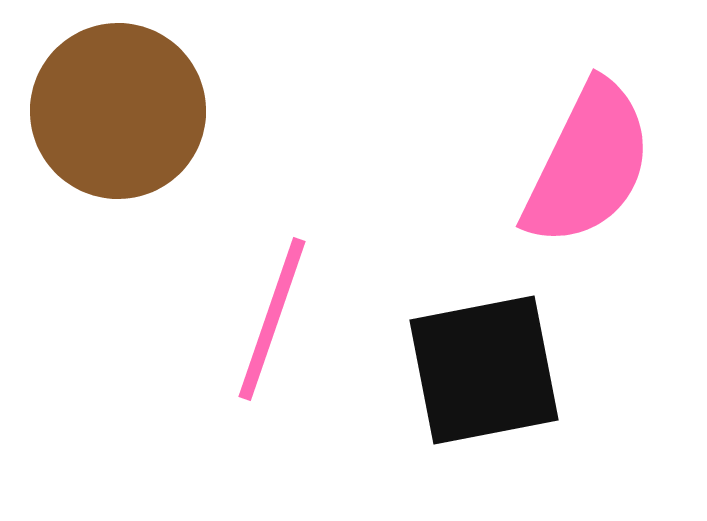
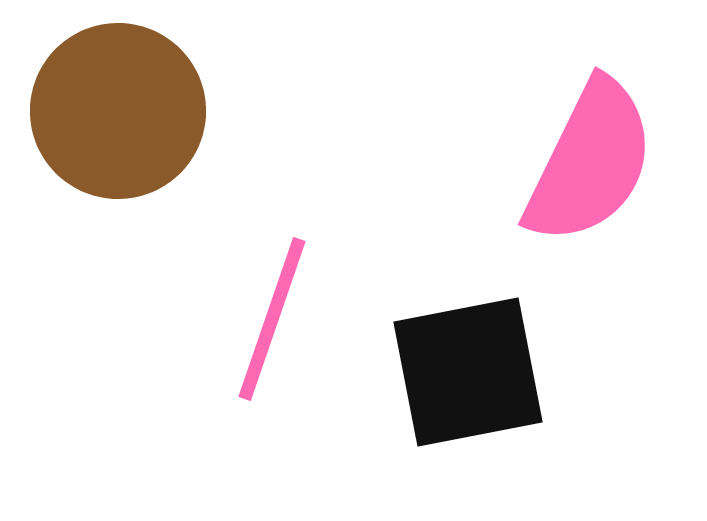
pink semicircle: moved 2 px right, 2 px up
black square: moved 16 px left, 2 px down
